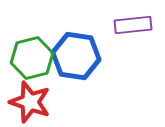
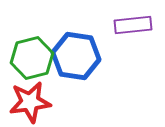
red star: rotated 27 degrees counterclockwise
